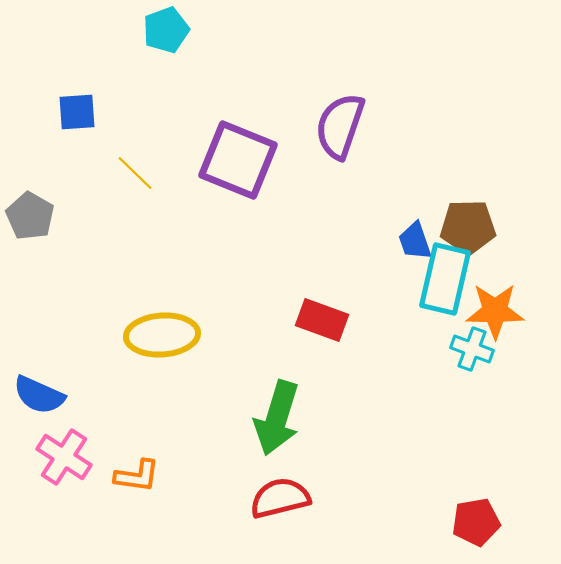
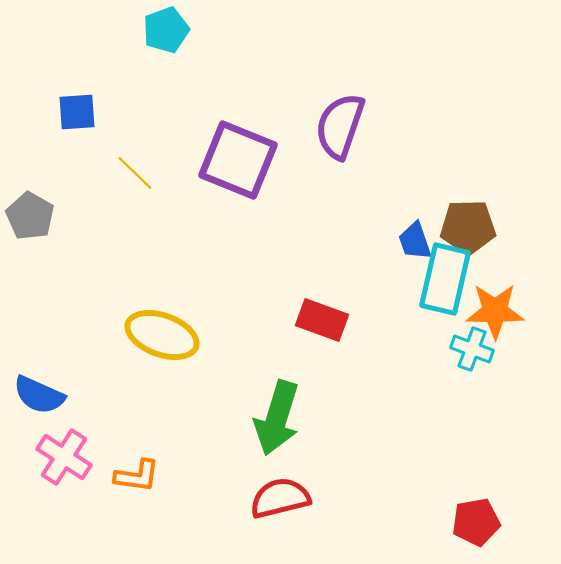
yellow ellipse: rotated 24 degrees clockwise
